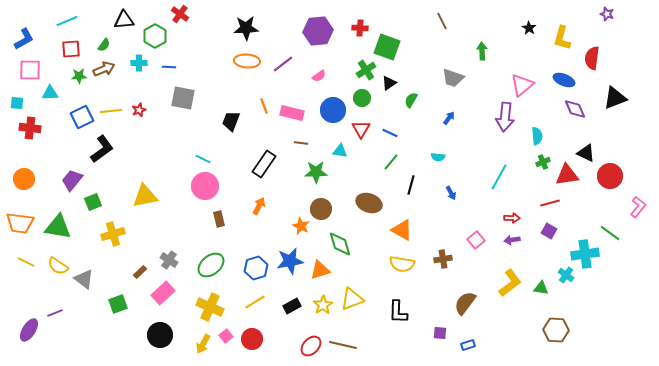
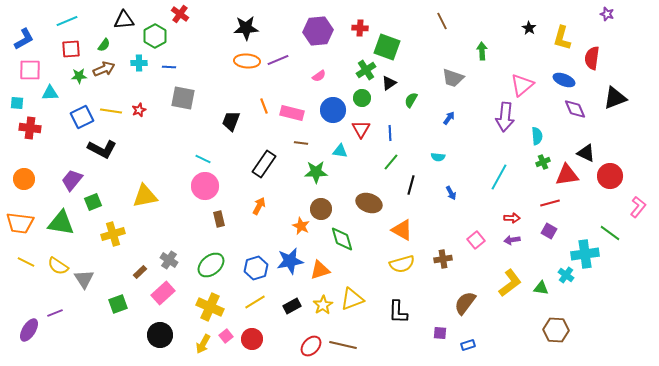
purple line at (283, 64): moved 5 px left, 4 px up; rotated 15 degrees clockwise
yellow line at (111, 111): rotated 15 degrees clockwise
blue line at (390, 133): rotated 63 degrees clockwise
black L-shape at (102, 149): rotated 64 degrees clockwise
green triangle at (58, 227): moved 3 px right, 4 px up
green diamond at (340, 244): moved 2 px right, 5 px up
yellow semicircle at (402, 264): rotated 25 degrees counterclockwise
gray triangle at (84, 279): rotated 20 degrees clockwise
